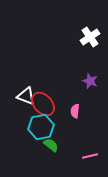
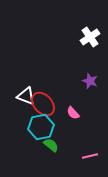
pink semicircle: moved 2 px left, 2 px down; rotated 48 degrees counterclockwise
